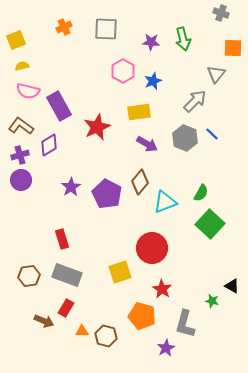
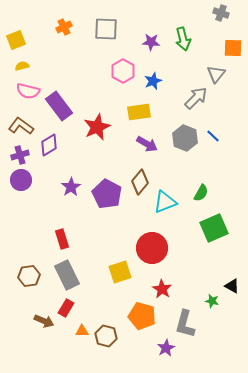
gray arrow at (195, 101): moved 1 px right, 3 px up
purple rectangle at (59, 106): rotated 8 degrees counterclockwise
blue line at (212, 134): moved 1 px right, 2 px down
green square at (210, 224): moved 4 px right, 4 px down; rotated 24 degrees clockwise
gray rectangle at (67, 275): rotated 44 degrees clockwise
